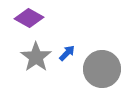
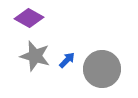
blue arrow: moved 7 px down
gray star: moved 1 px left, 1 px up; rotated 20 degrees counterclockwise
